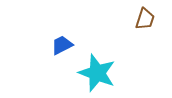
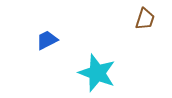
blue trapezoid: moved 15 px left, 5 px up
